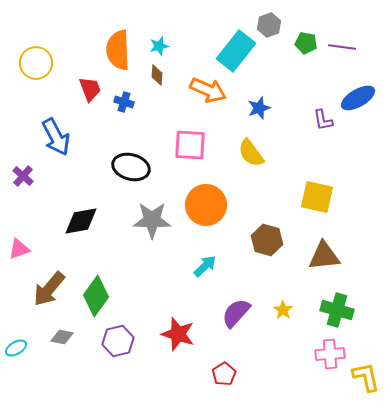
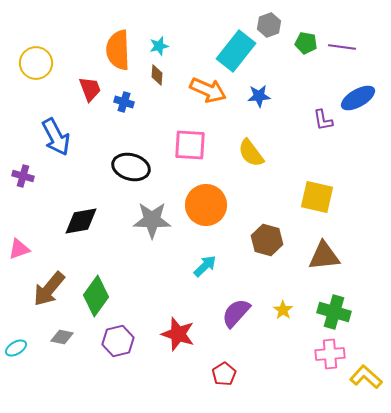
blue star: moved 12 px up; rotated 15 degrees clockwise
purple cross: rotated 25 degrees counterclockwise
green cross: moved 3 px left, 2 px down
yellow L-shape: rotated 36 degrees counterclockwise
